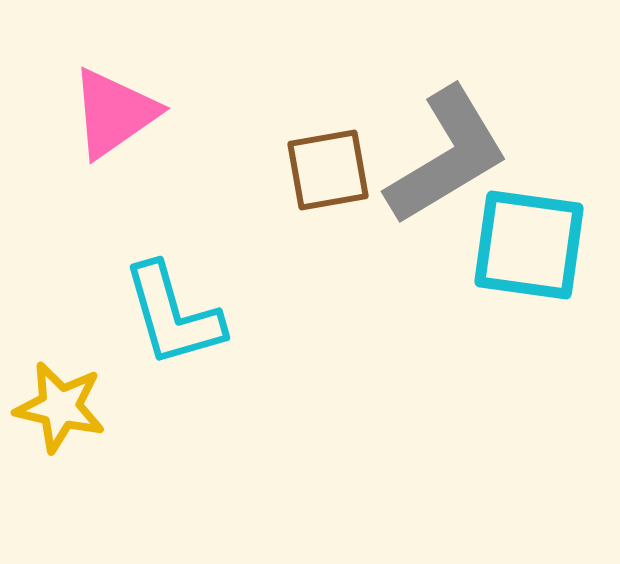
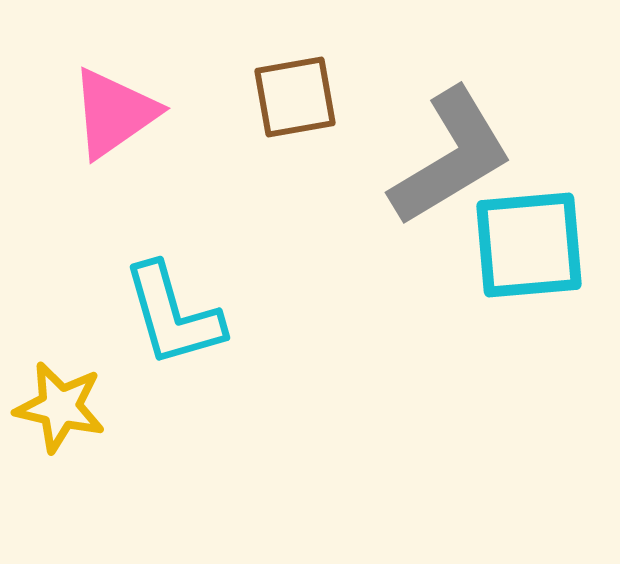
gray L-shape: moved 4 px right, 1 px down
brown square: moved 33 px left, 73 px up
cyan square: rotated 13 degrees counterclockwise
